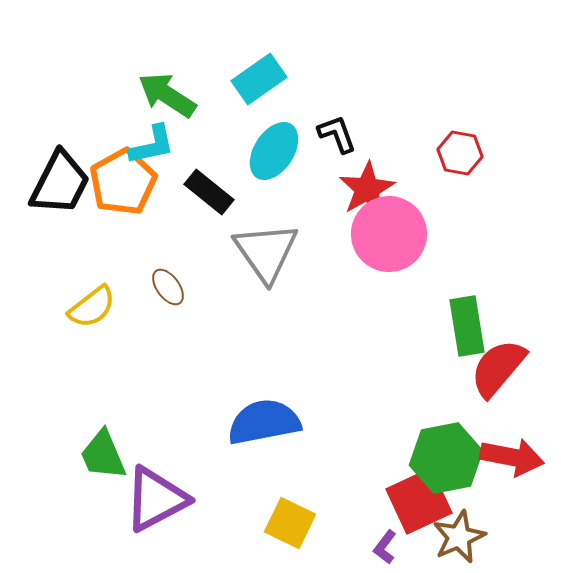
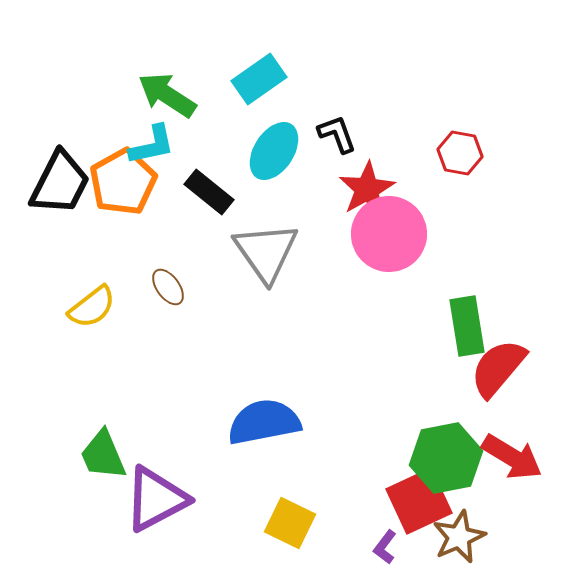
red arrow: rotated 20 degrees clockwise
